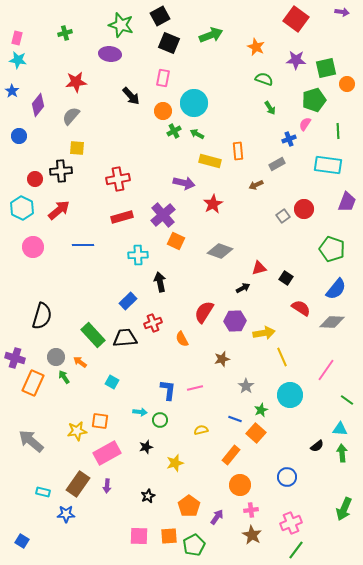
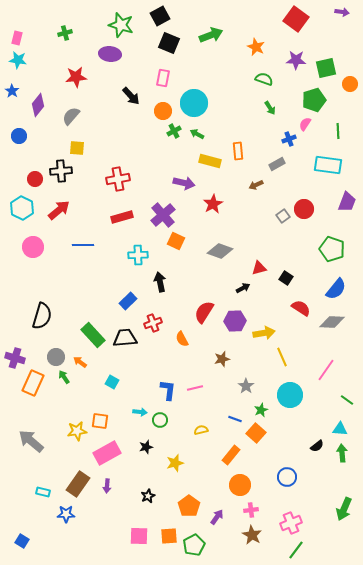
red star at (76, 82): moved 5 px up
orange circle at (347, 84): moved 3 px right
